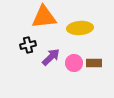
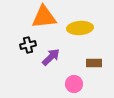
pink circle: moved 21 px down
